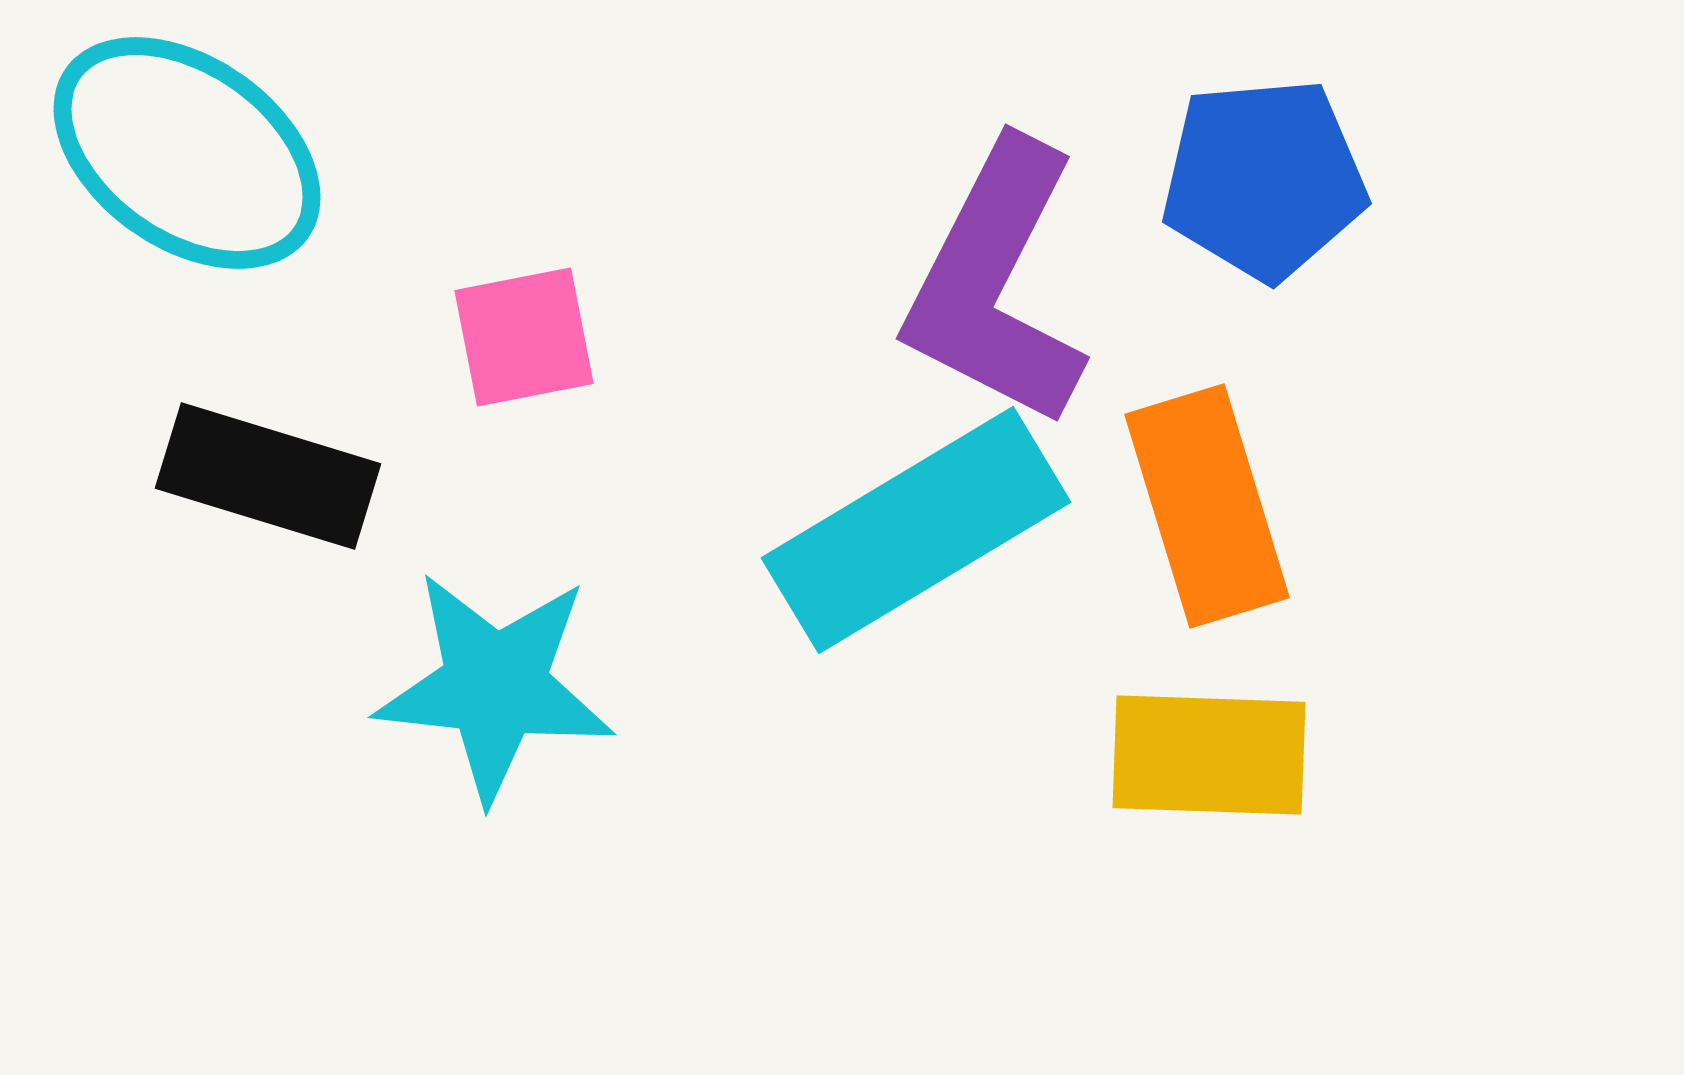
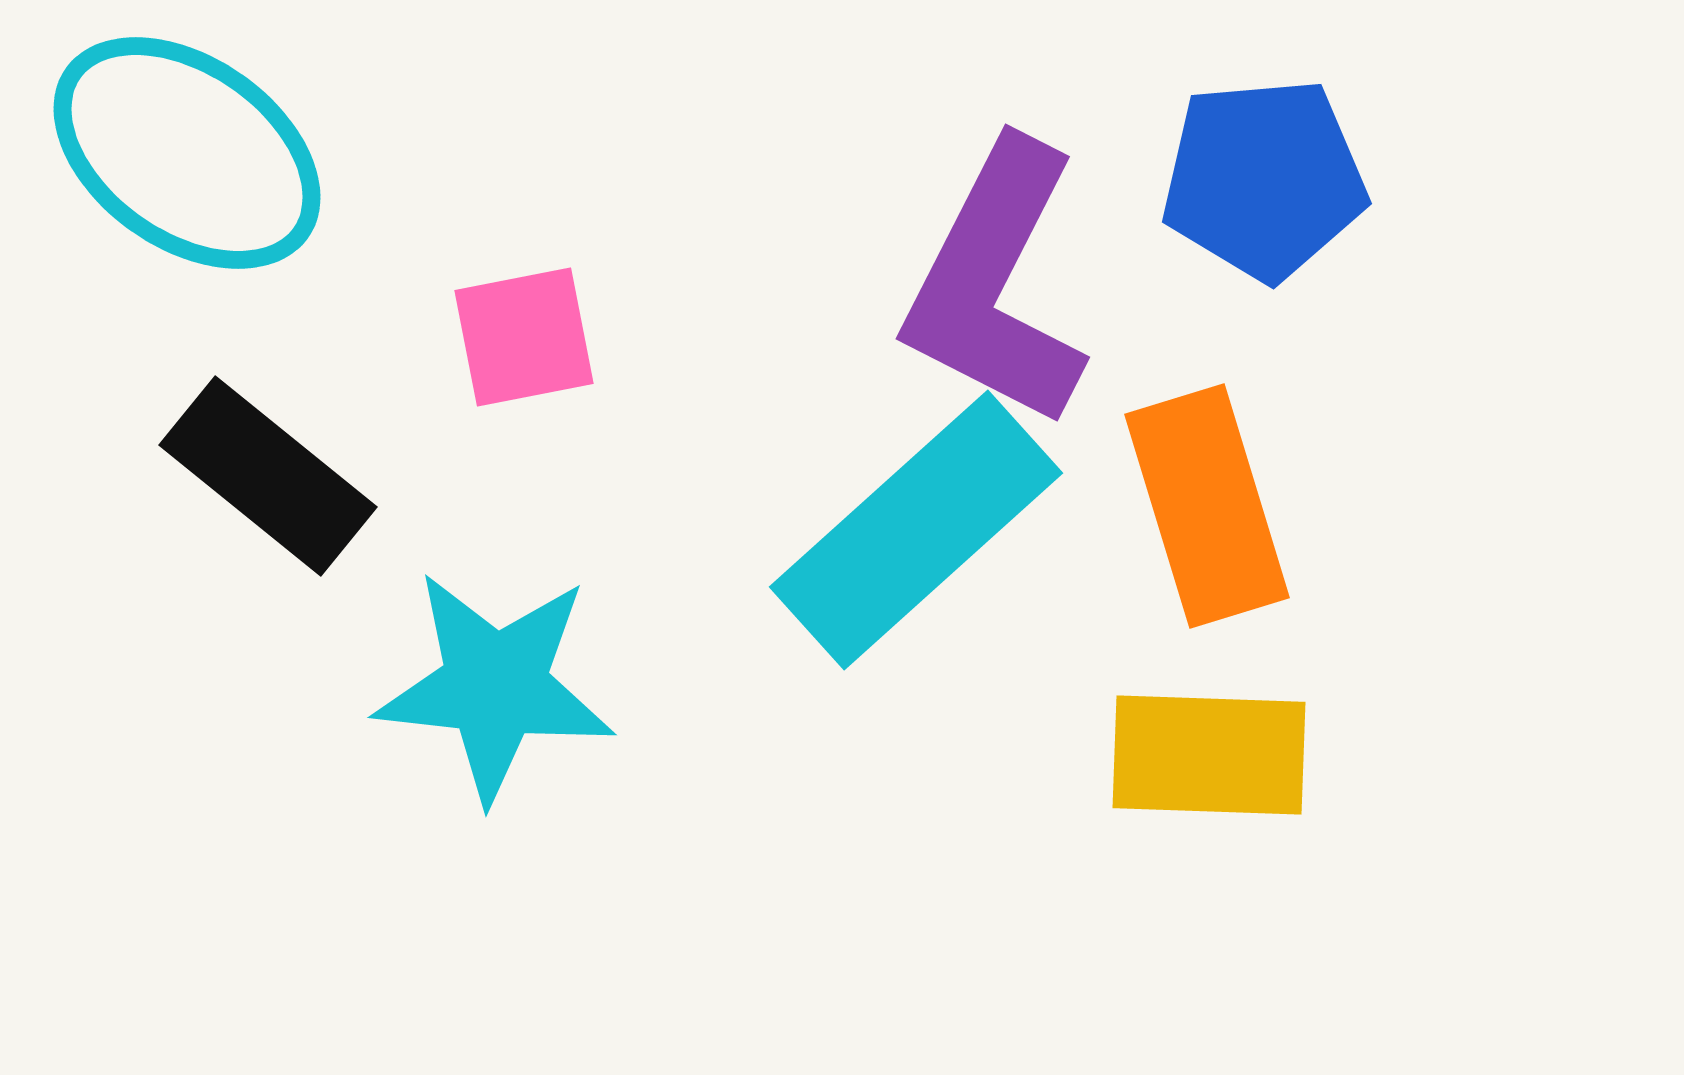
black rectangle: rotated 22 degrees clockwise
cyan rectangle: rotated 11 degrees counterclockwise
